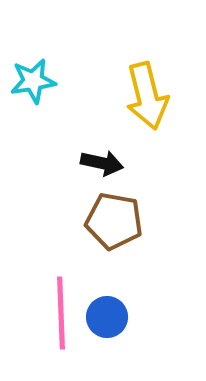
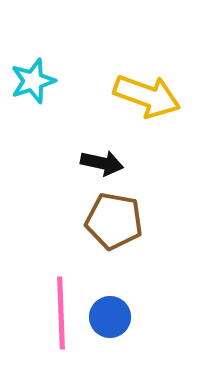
cyan star: rotated 9 degrees counterclockwise
yellow arrow: rotated 56 degrees counterclockwise
blue circle: moved 3 px right
